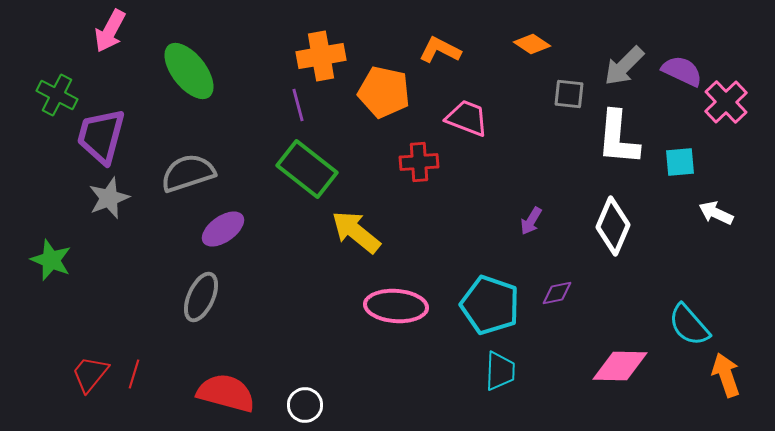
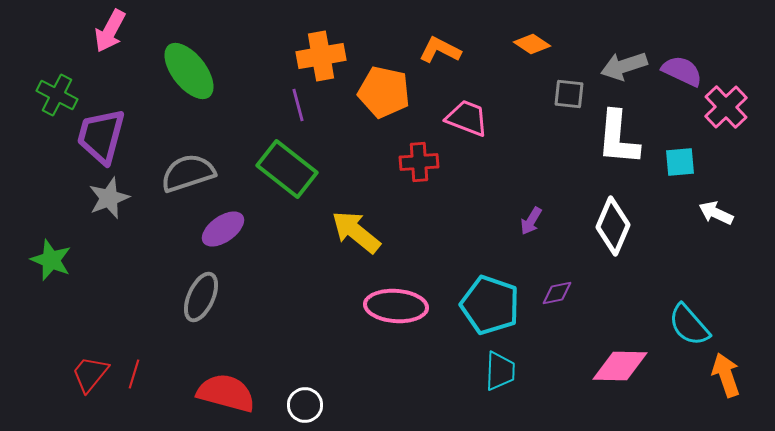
gray arrow: rotated 27 degrees clockwise
pink cross: moved 5 px down
green rectangle: moved 20 px left
